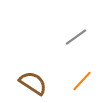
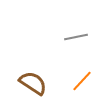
gray line: rotated 25 degrees clockwise
